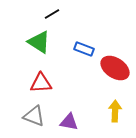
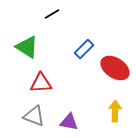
green triangle: moved 12 px left, 5 px down
blue rectangle: rotated 66 degrees counterclockwise
